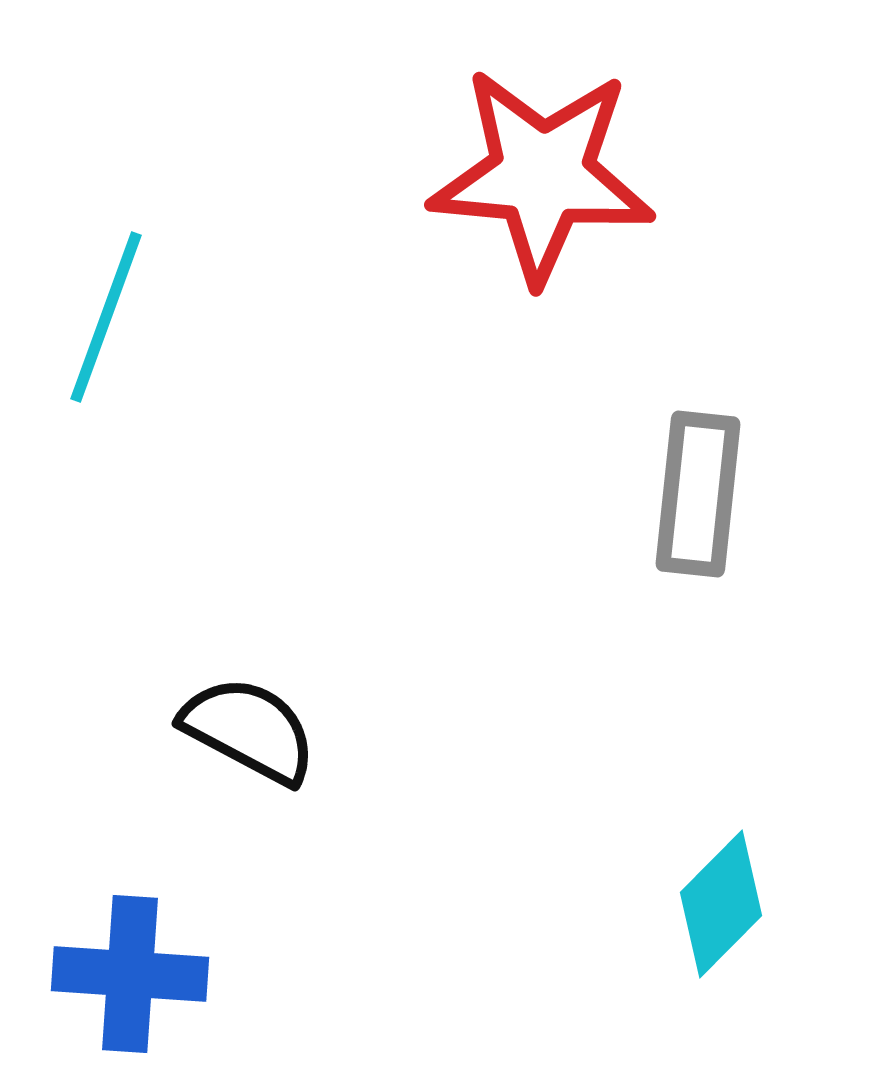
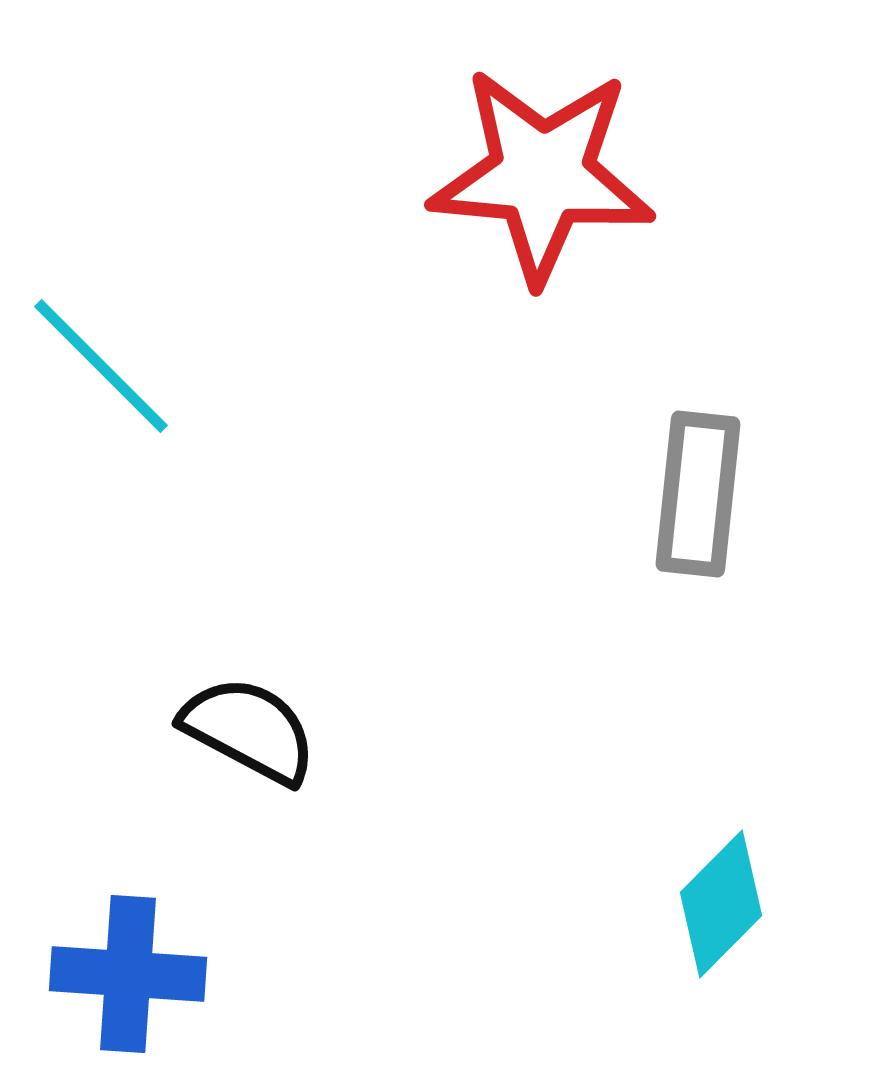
cyan line: moved 5 px left, 49 px down; rotated 65 degrees counterclockwise
blue cross: moved 2 px left
